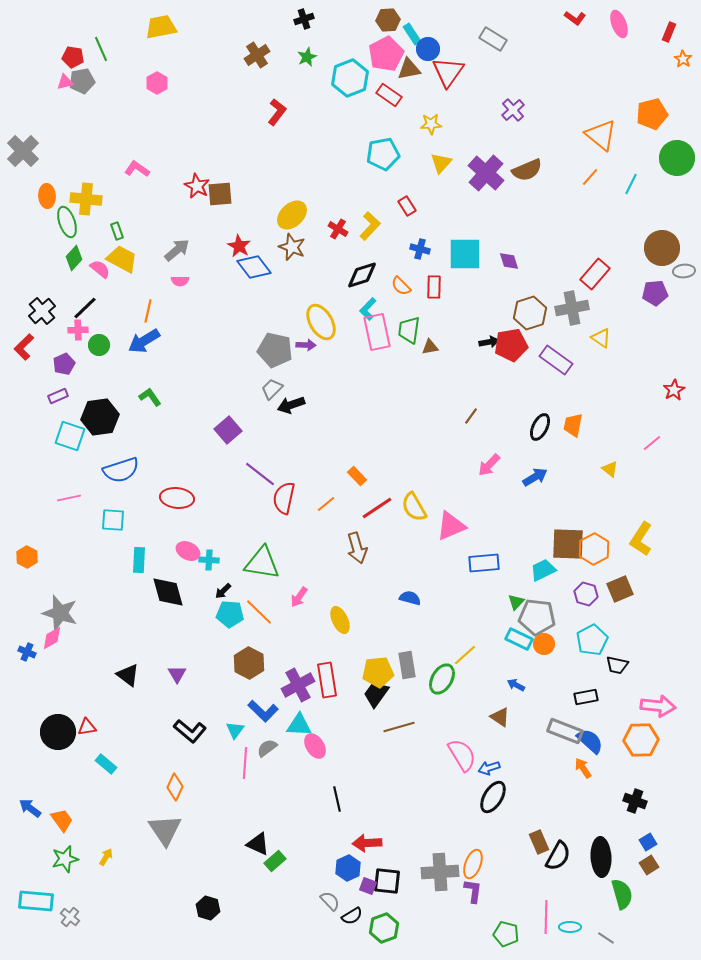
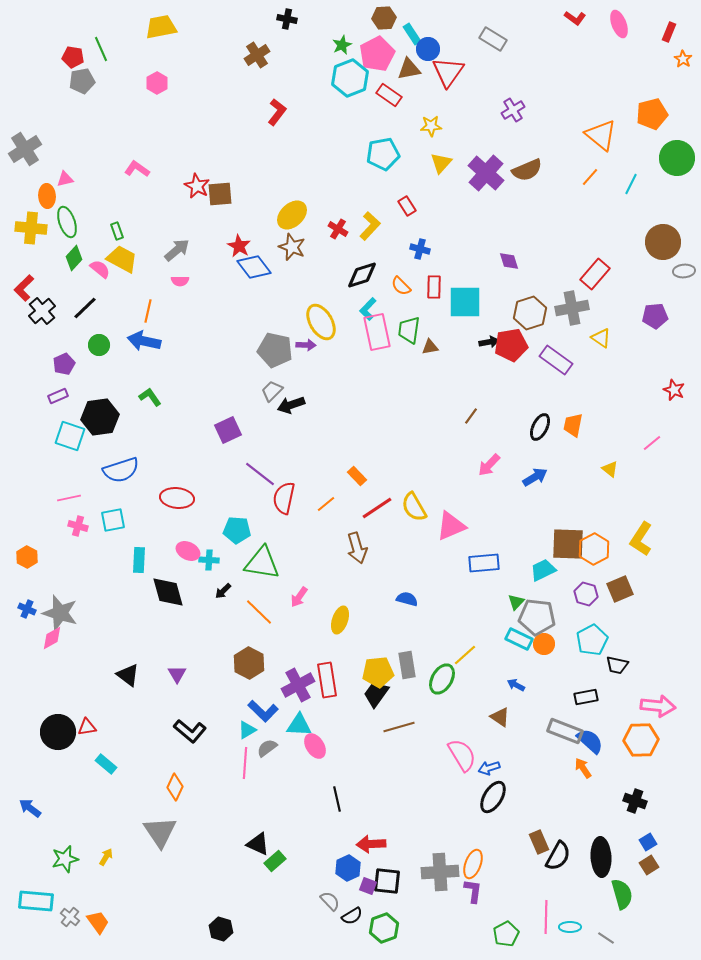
black cross at (304, 19): moved 17 px left; rotated 30 degrees clockwise
brown hexagon at (388, 20): moved 4 px left, 2 px up
pink pentagon at (386, 54): moved 9 px left
green star at (307, 57): moved 35 px right, 12 px up
pink triangle at (65, 82): moved 97 px down
purple cross at (513, 110): rotated 10 degrees clockwise
yellow star at (431, 124): moved 2 px down
gray cross at (23, 151): moved 2 px right, 2 px up; rotated 12 degrees clockwise
yellow cross at (86, 199): moved 55 px left, 29 px down
brown circle at (662, 248): moved 1 px right, 6 px up
cyan square at (465, 254): moved 48 px down
purple pentagon at (655, 293): moved 23 px down
pink cross at (78, 330): moved 196 px down; rotated 18 degrees clockwise
blue arrow at (144, 341): rotated 44 degrees clockwise
red L-shape at (24, 347): moved 59 px up
gray trapezoid at (272, 389): moved 2 px down
red star at (674, 390): rotated 20 degrees counterclockwise
purple square at (228, 430): rotated 16 degrees clockwise
cyan square at (113, 520): rotated 15 degrees counterclockwise
blue semicircle at (410, 598): moved 3 px left, 1 px down
cyan pentagon at (230, 614): moved 7 px right, 84 px up
yellow ellipse at (340, 620): rotated 44 degrees clockwise
blue cross at (27, 652): moved 43 px up
cyan triangle at (235, 730): moved 12 px right; rotated 24 degrees clockwise
orange trapezoid at (62, 820): moved 36 px right, 102 px down
gray triangle at (165, 830): moved 5 px left, 2 px down
red arrow at (367, 843): moved 4 px right, 1 px down
black hexagon at (208, 908): moved 13 px right, 21 px down
green pentagon at (506, 934): rotated 30 degrees clockwise
